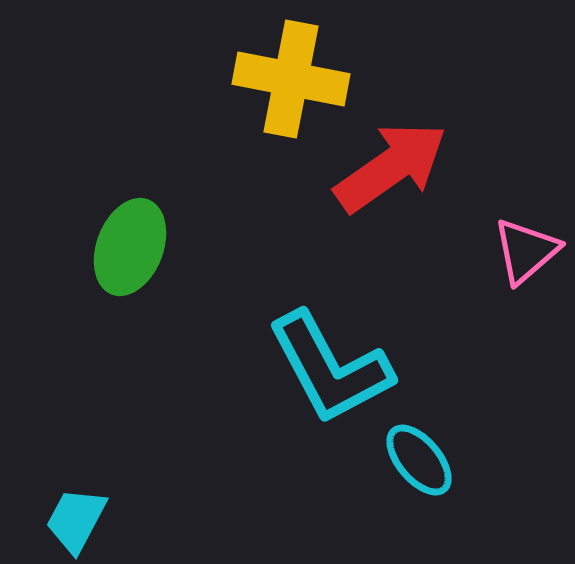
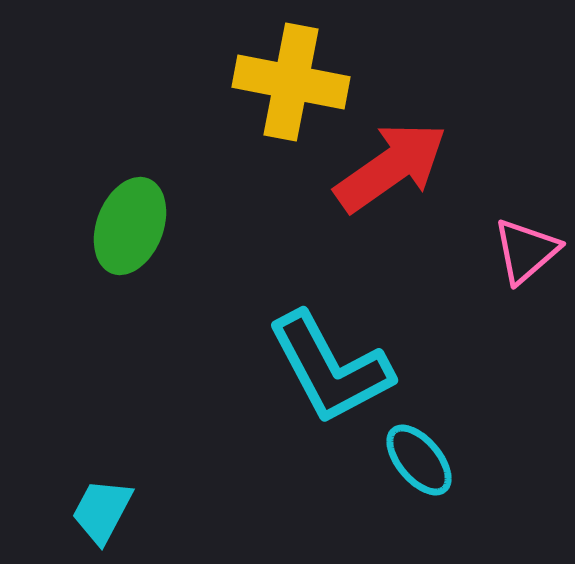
yellow cross: moved 3 px down
green ellipse: moved 21 px up
cyan trapezoid: moved 26 px right, 9 px up
